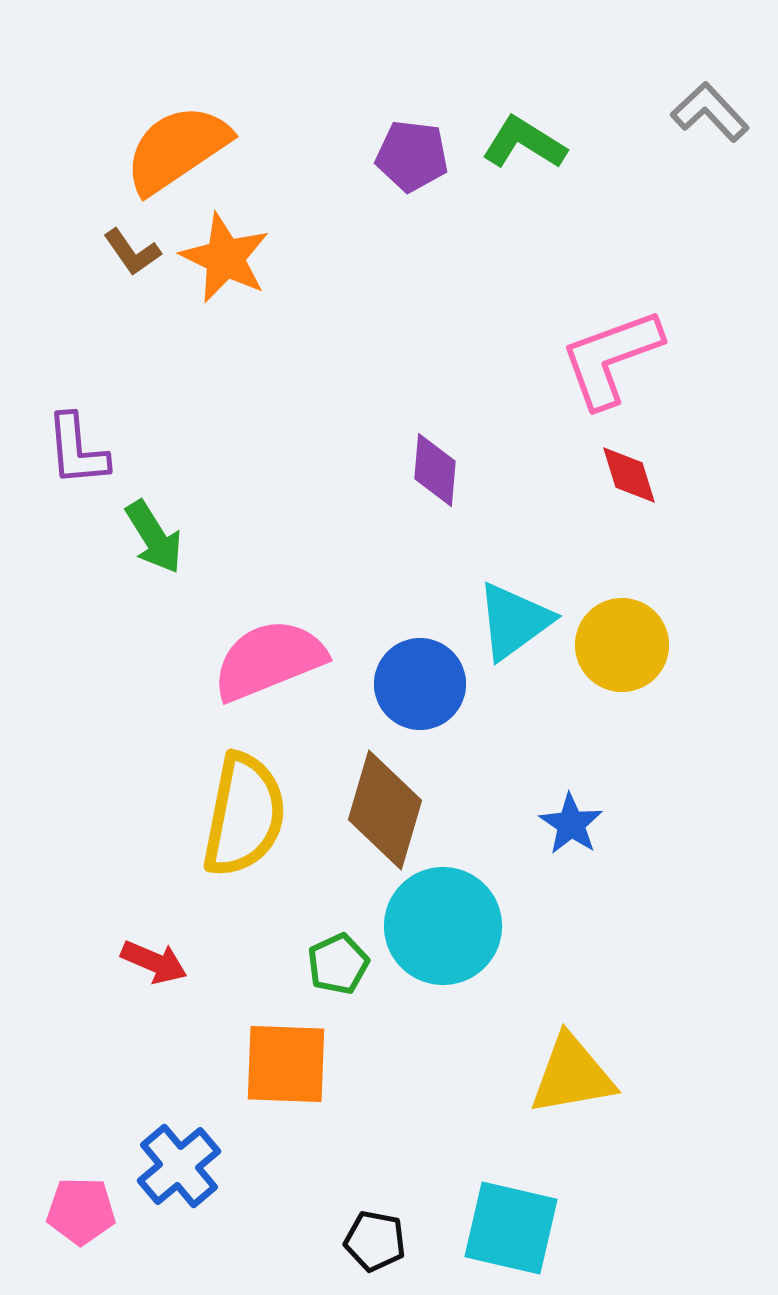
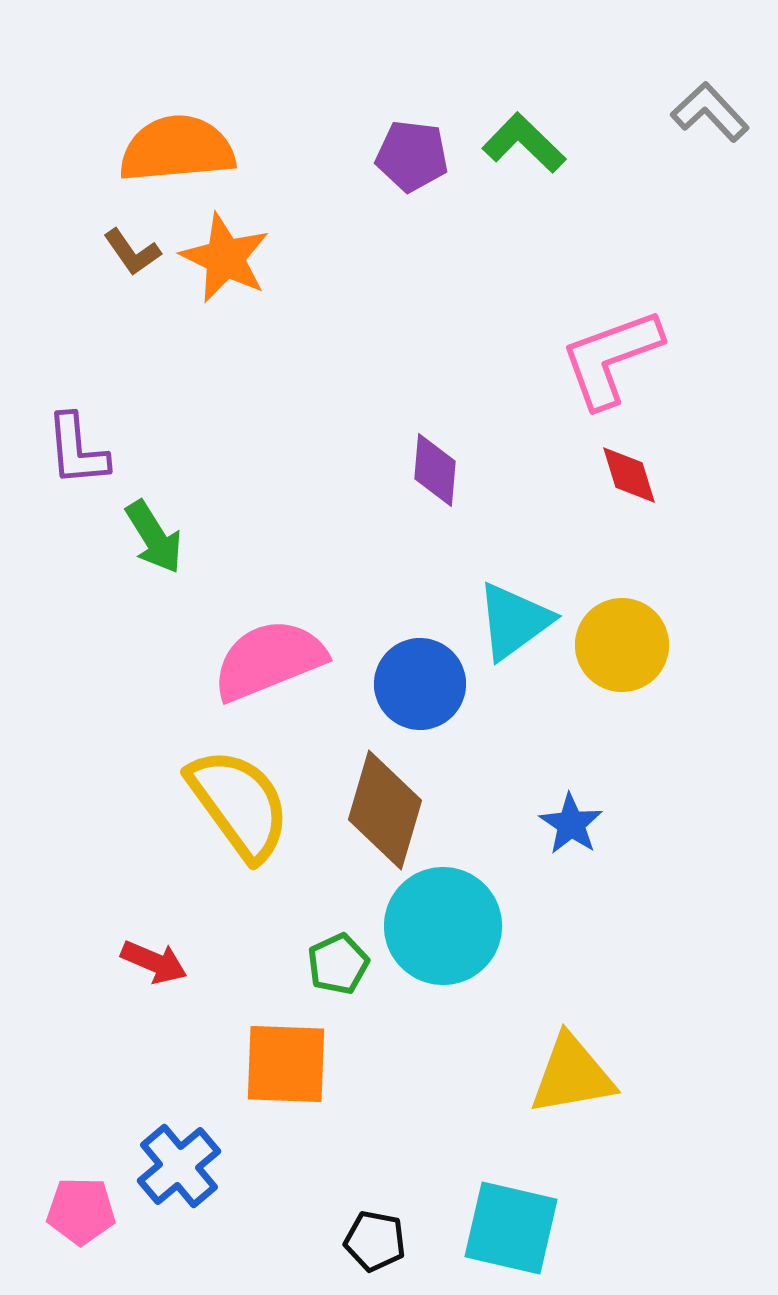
green L-shape: rotated 12 degrees clockwise
orange semicircle: rotated 29 degrees clockwise
yellow semicircle: moved 5 px left, 11 px up; rotated 47 degrees counterclockwise
